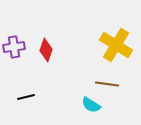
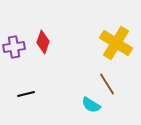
yellow cross: moved 2 px up
red diamond: moved 3 px left, 8 px up
brown line: rotated 50 degrees clockwise
black line: moved 3 px up
